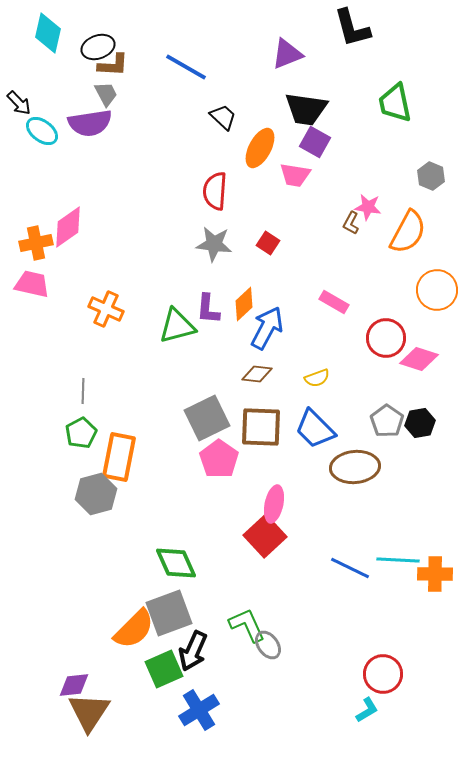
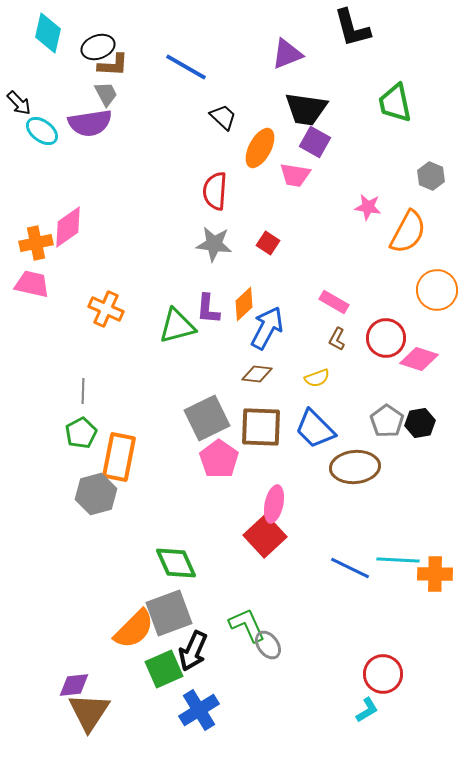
brown L-shape at (351, 223): moved 14 px left, 116 px down
